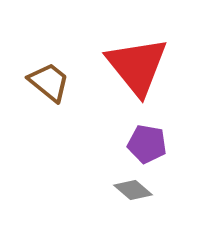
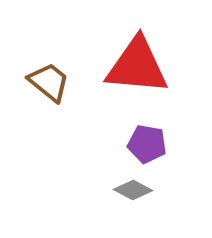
red triangle: rotated 46 degrees counterclockwise
gray diamond: rotated 12 degrees counterclockwise
